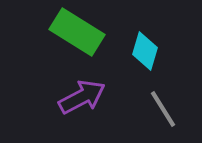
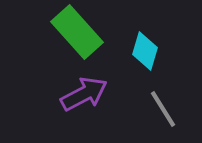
green rectangle: rotated 16 degrees clockwise
purple arrow: moved 2 px right, 3 px up
